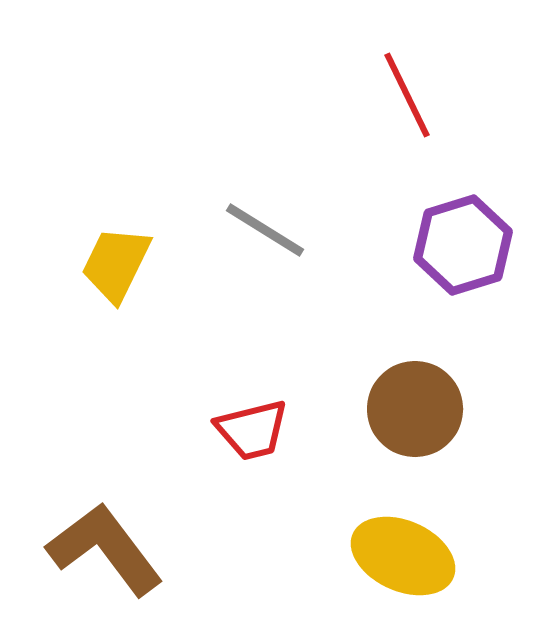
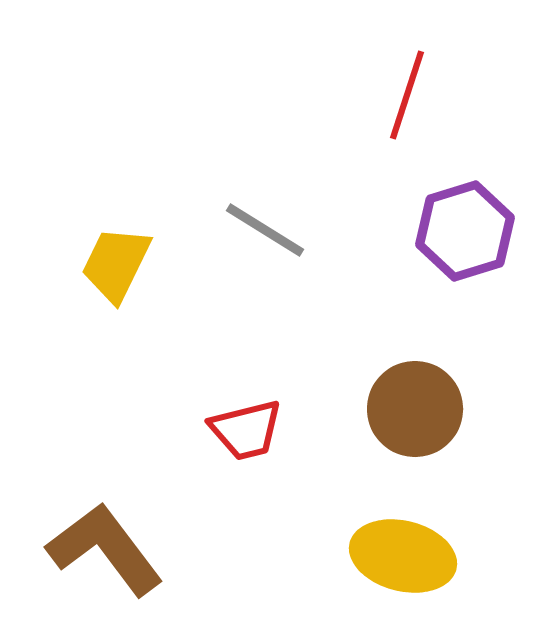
red line: rotated 44 degrees clockwise
purple hexagon: moved 2 px right, 14 px up
red trapezoid: moved 6 px left
yellow ellipse: rotated 10 degrees counterclockwise
